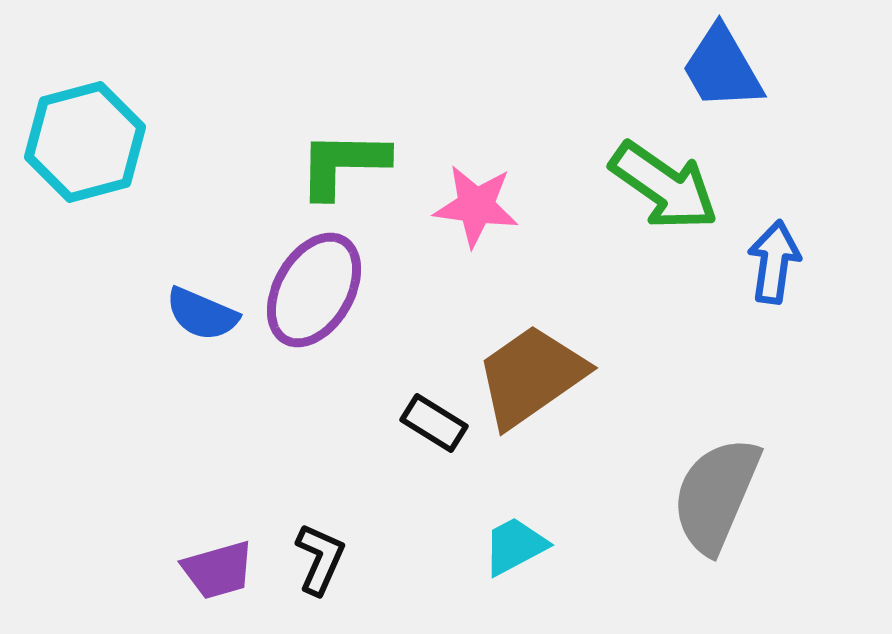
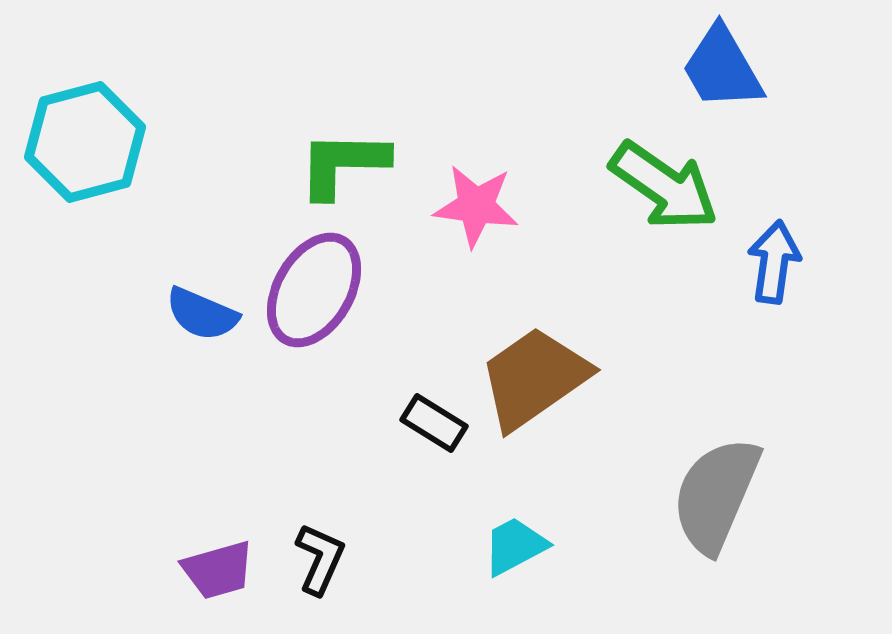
brown trapezoid: moved 3 px right, 2 px down
